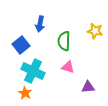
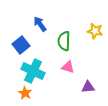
blue arrow: rotated 133 degrees clockwise
